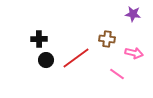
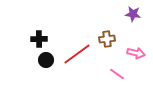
brown cross: rotated 14 degrees counterclockwise
pink arrow: moved 2 px right
red line: moved 1 px right, 4 px up
